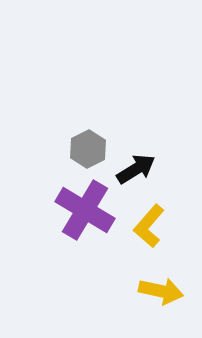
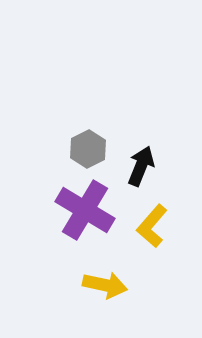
black arrow: moved 5 px right, 3 px up; rotated 36 degrees counterclockwise
yellow L-shape: moved 3 px right
yellow arrow: moved 56 px left, 6 px up
